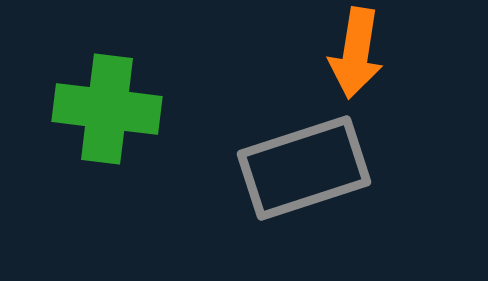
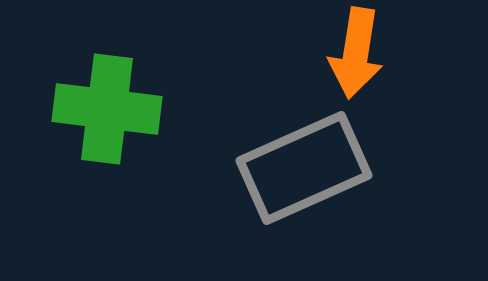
gray rectangle: rotated 6 degrees counterclockwise
